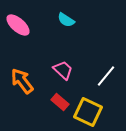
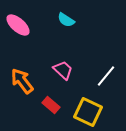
red rectangle: moved 9 px left, 3 px down
